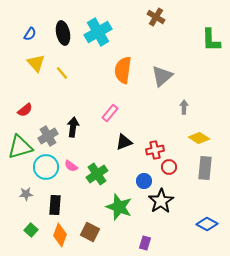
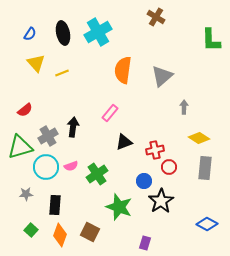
yellow line: rotated 72 degrees counterclockwise
pink semicircle: rotated 56 degrees counterclockwise
